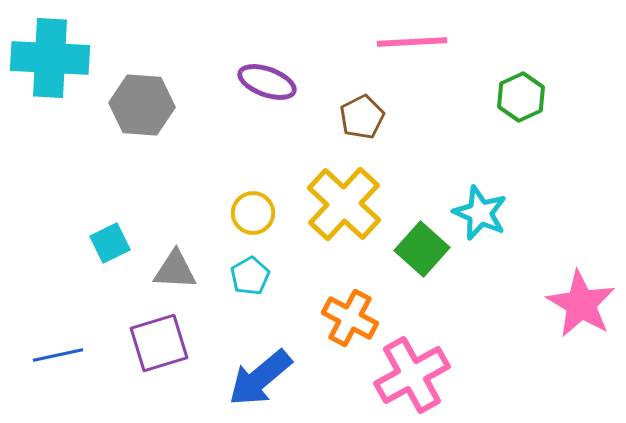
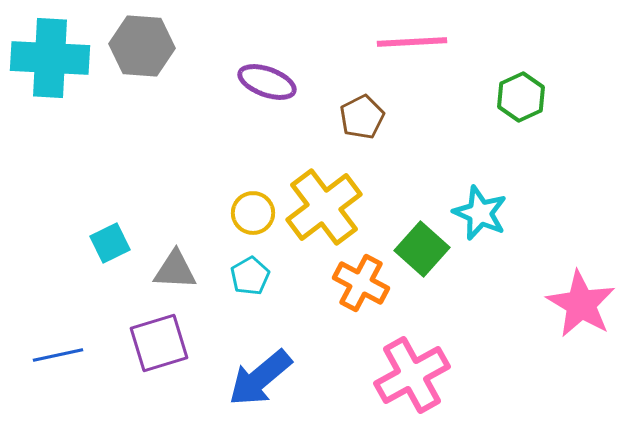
gray hexagon: moved 59 px up
yellow cross: moved 20 px left, 3 px down; rotated 10 degrees clockwise
orange cross: moved 11 px right, 35 px up
